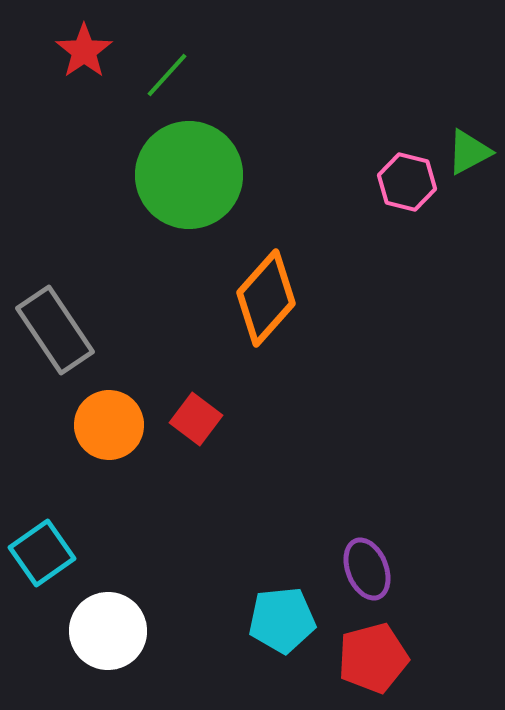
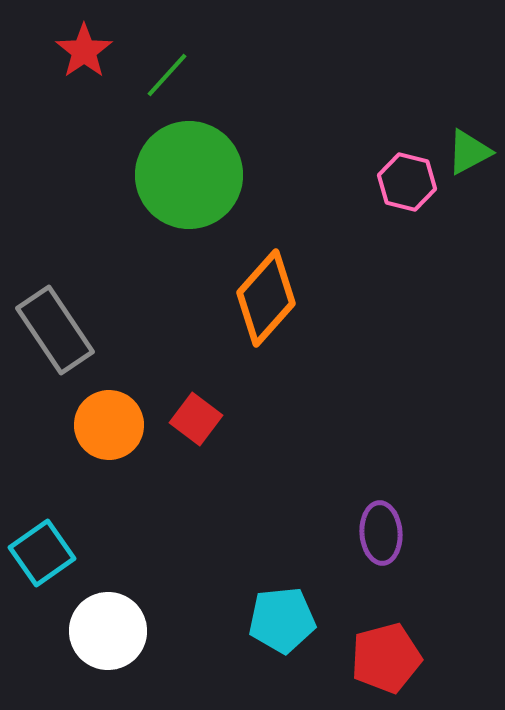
purple ellipse: moved 14 px right, 36 px up; rotated 18 degrees clockwise
red pentagon: moved 13 px right
